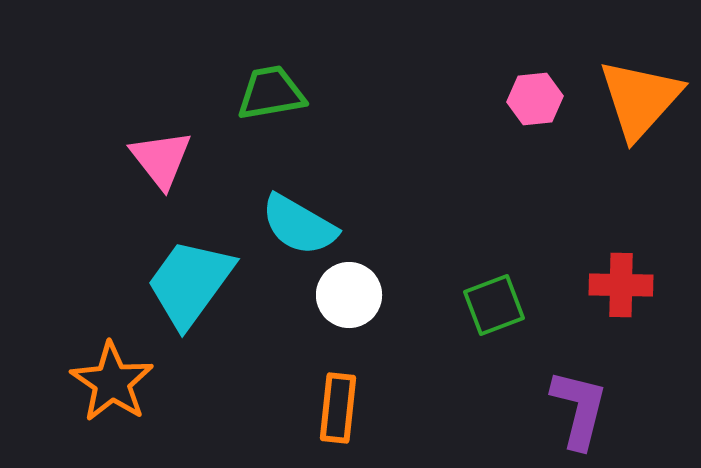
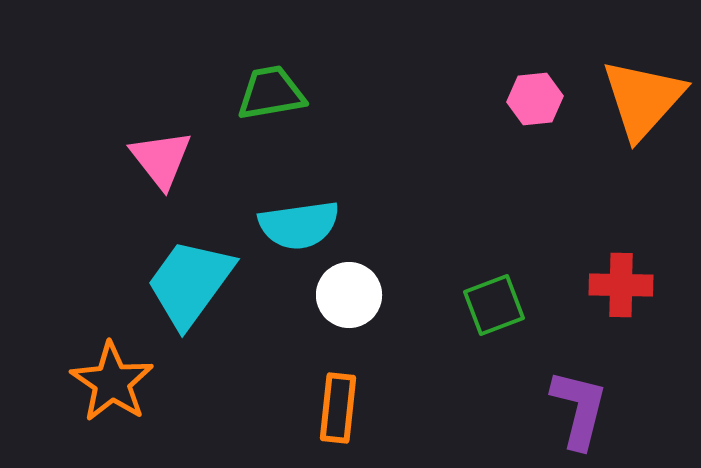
orange triangle: moved 3 px right
cyan semicircle: rotated 38 degrees counterclockwise
